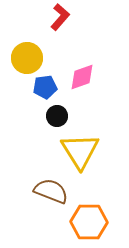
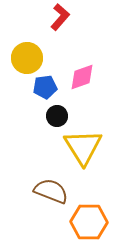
yellow triangle: moved 3 px right, 4 px up
